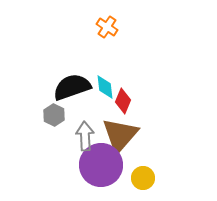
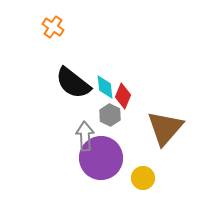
orange cross: moved 54 px left
black semicircle: moved 1 px right, 4 px up; rotated 123 degrees counterclockwise
red diamond: moved 5 px up
gray hexagon: moved 56 px right
brown triangle: moved 45 px right, 7 px up
purple circle: moved 7 px up
